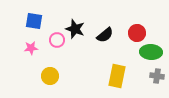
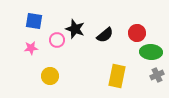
gray cross: moved 1 px up; rotated 32 degrees counterclockwise
